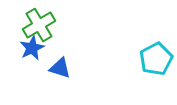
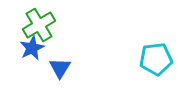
cyan pentagon: rotated 20 degrees clockwise
blue triangle: rotated 45 degrees clockwise
